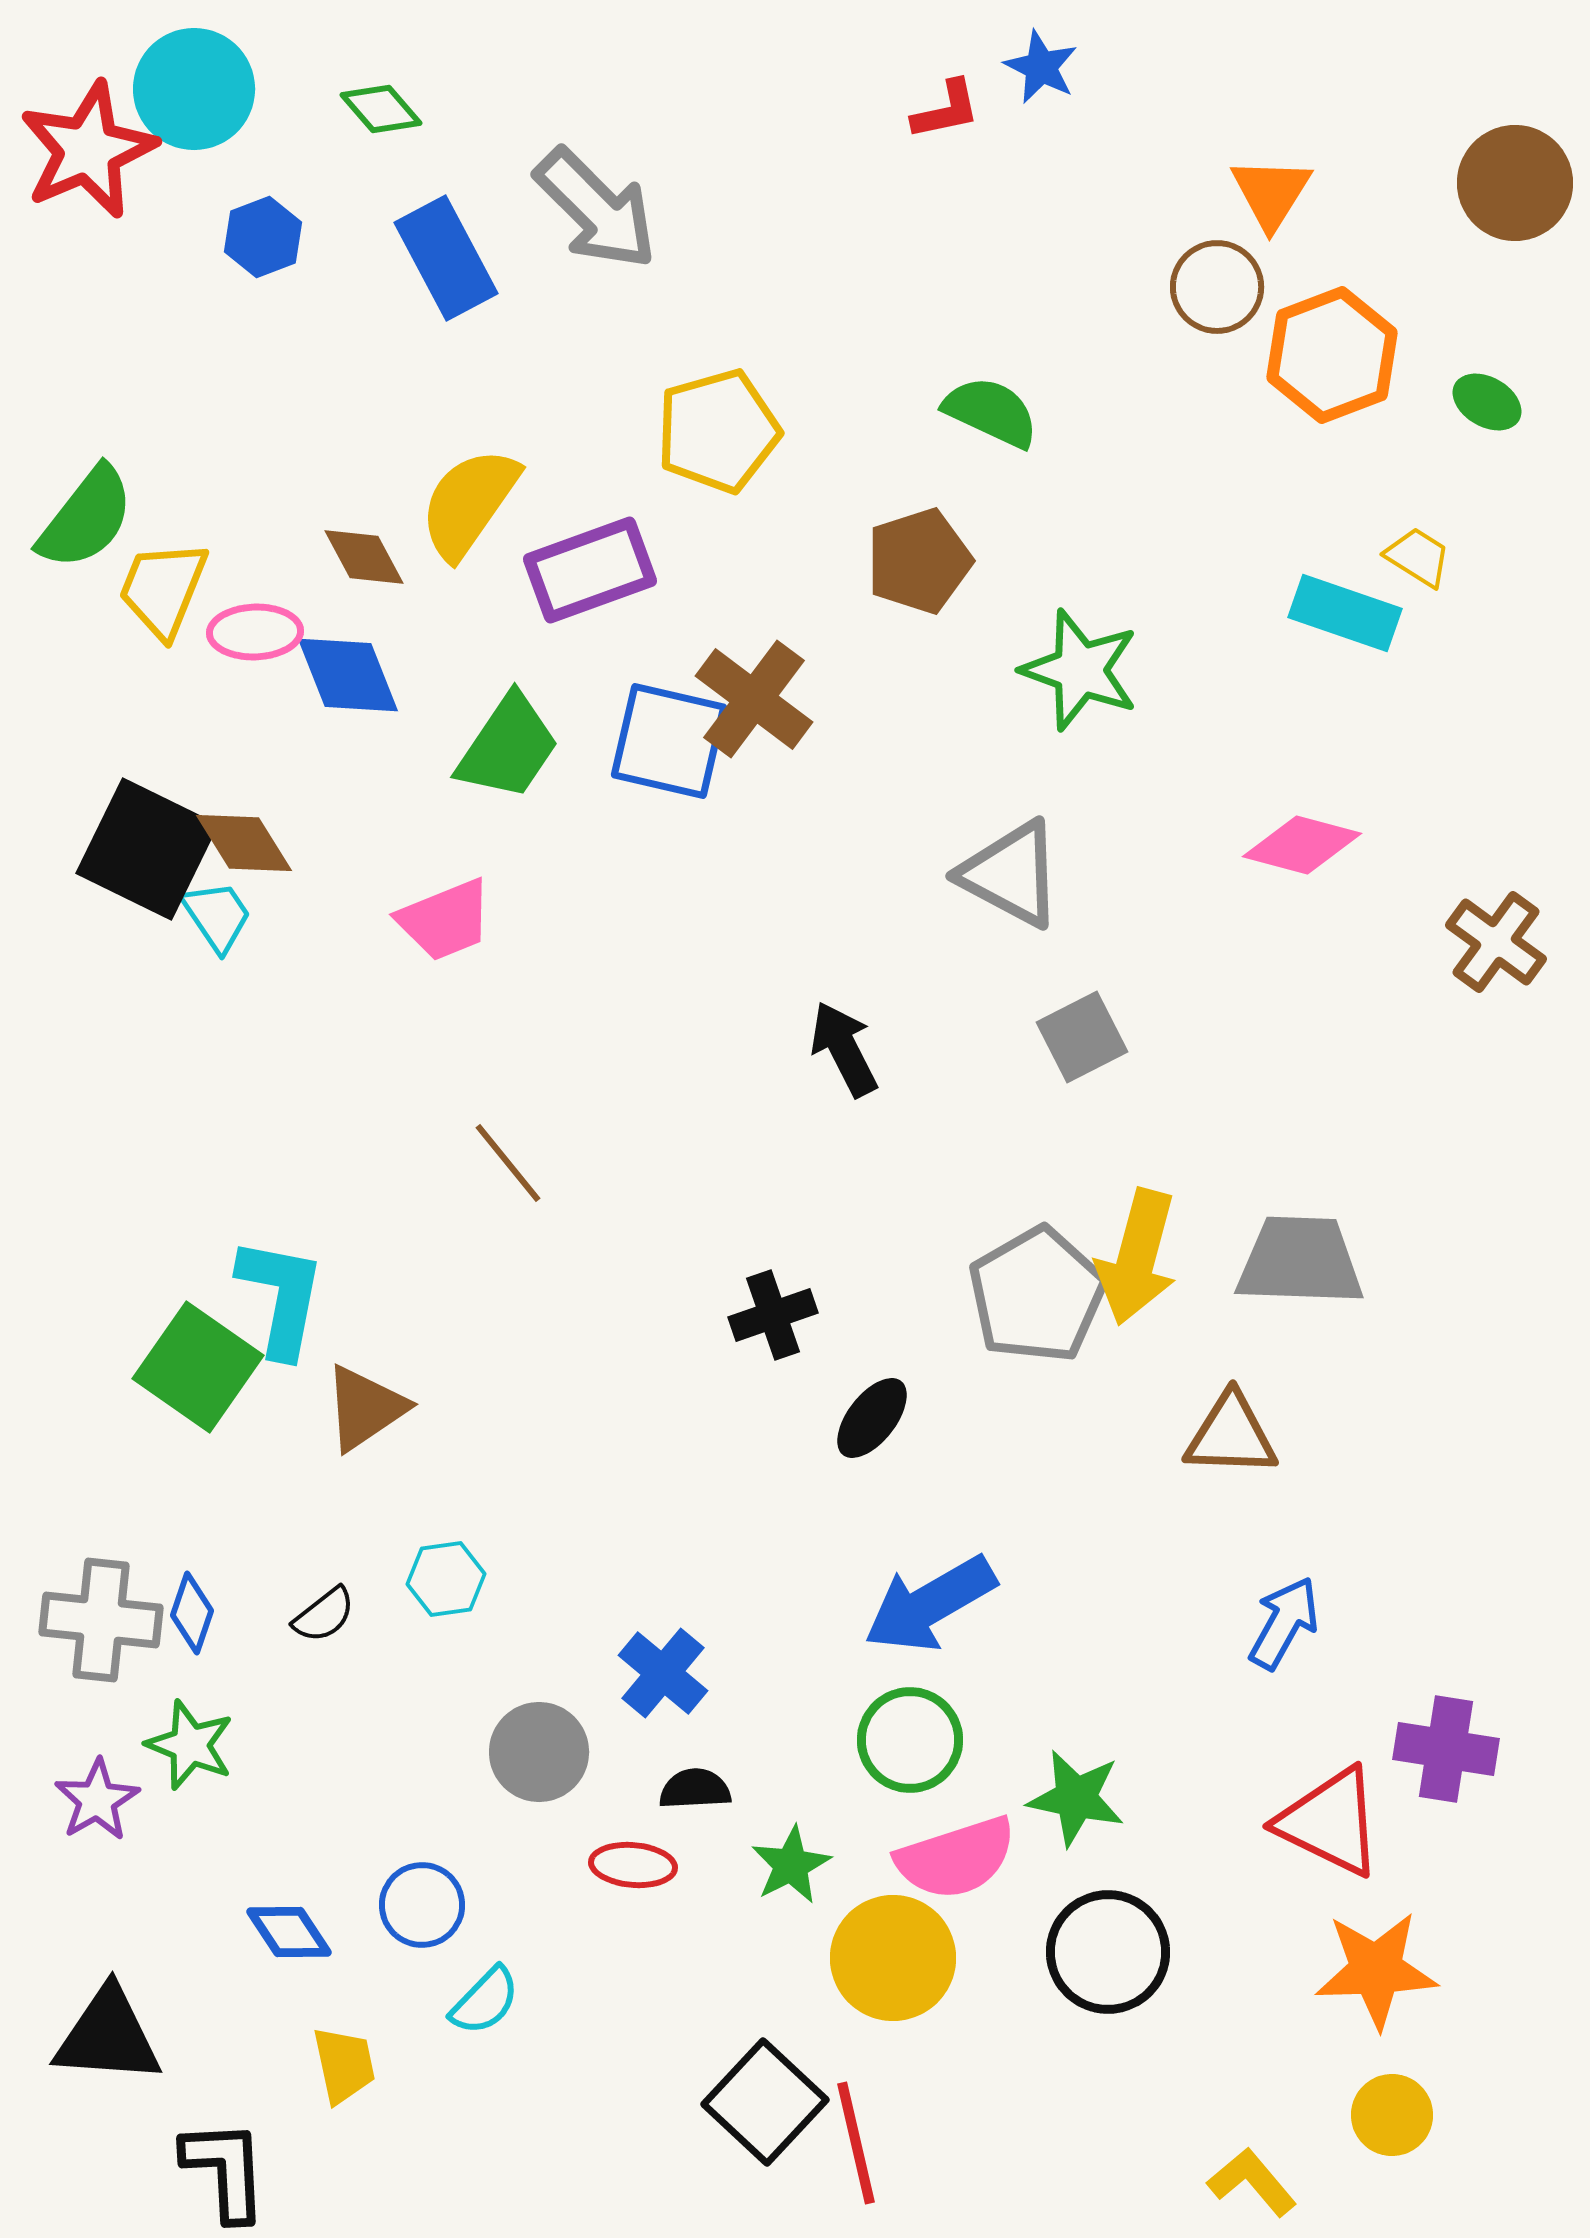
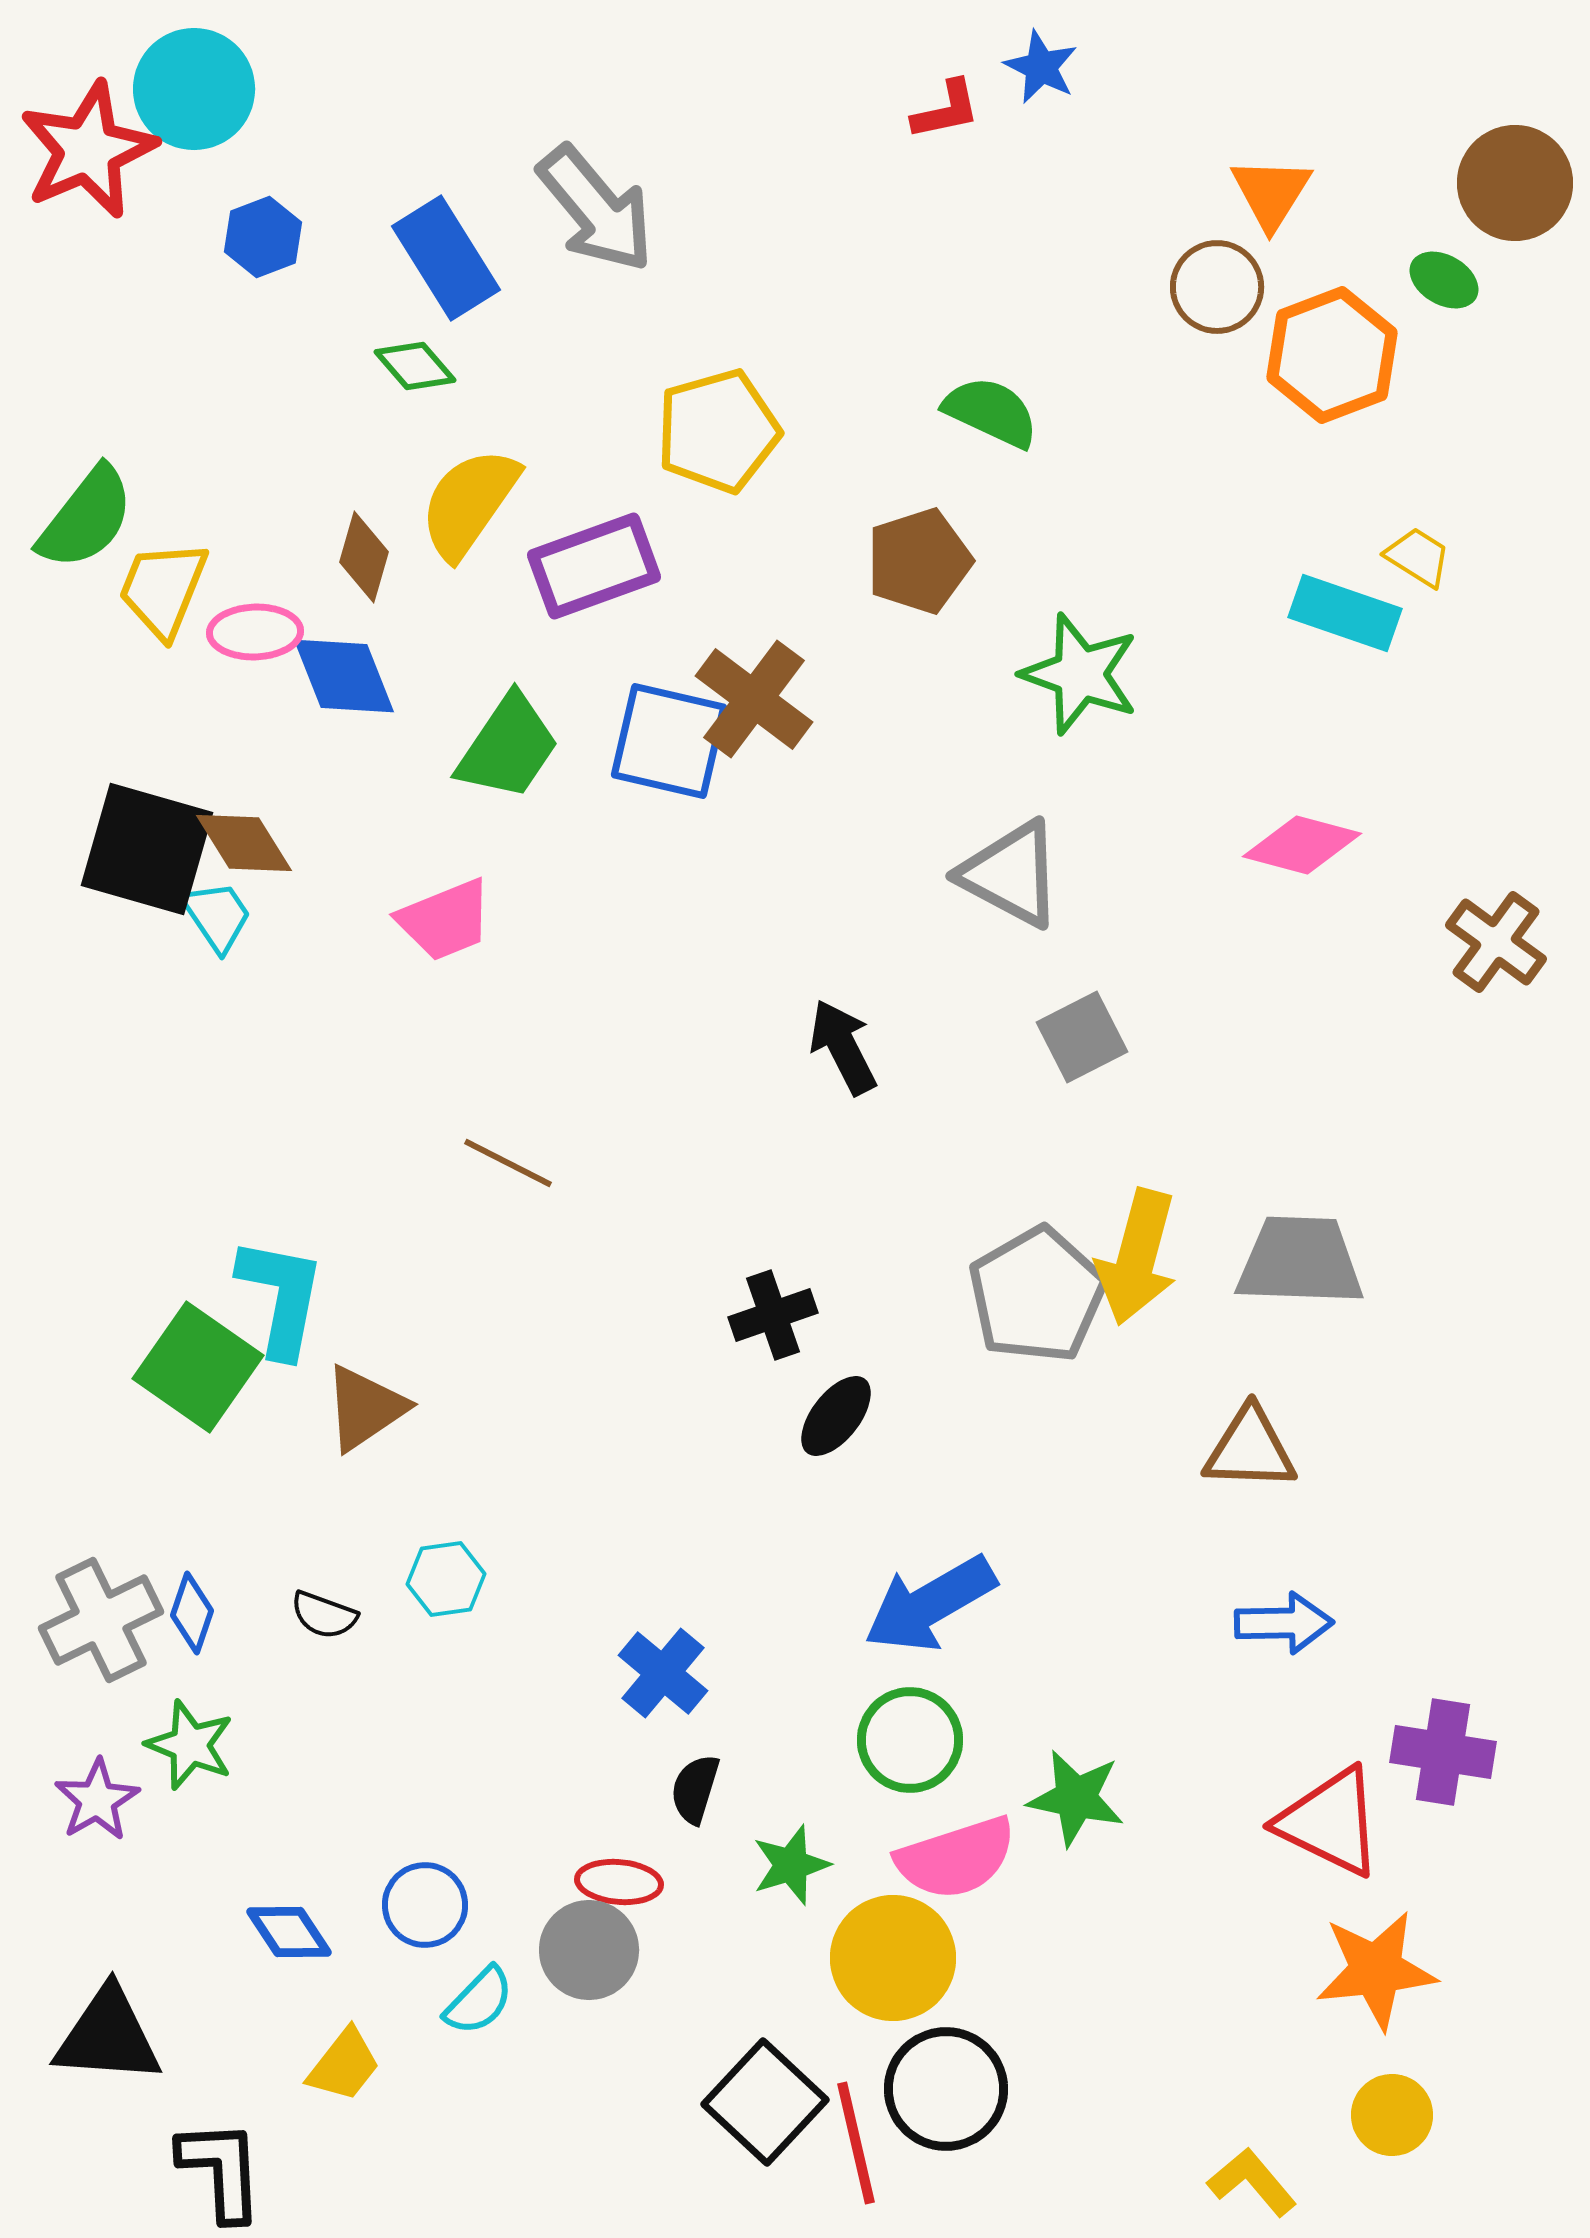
green diamond at (381, 109): moved 34 px right, 257 px down
gray arrow at (596, 209): rotated 5 degrees clockwise
blue rectangle at (446, 258): rotated 4 degrees counterclockwise
green ellipse at (1487, 402): moved 43 px left, 122 px up
brown diamond at (364, 557): rotated 44 degrees clockwise
purple rectangle at (590, 570): moved 4 px right, 4 px up
green star at (1080, 670): moved 4 px down
blue diamond at (348, 675): moved 4 px left, 1 px down
black square at (147, 849): rotated 10 degrees counterclockwise
black arrow at (844, 1049): moved 1 px left, 2 px up
brown line at (508, 1163): rotated 24 degrees counterclockwise
black ellipse at (872, 1418): moved 36 px left, 2 px up
brown triangle at (1231, 1435): moved 19 px right, 14 px down
black semicircle at (324, 1615): rotated 58 degrees clockwise
gray cross at (101, 1620): rotated 32 degrees counterclockwise
blue arrow at (1284, 1623): rotated 60 degrees clockwise
purple cross at (1446, 1749): moved 3 px left, 3 px down
gray circle at (539, 1752): moved 50 px right, 198 px down
black semicircle at (695, 1789): rotated 70 degrees counterclockwise
red ellipse at (633, 1865): moved 14 px left, 17 px down
green star at (791, 1865): rotated 10 degrees clockwise
blue circle at (422, 1905): moved 3 px right
black circle at (1108, 1952): moved 162 px left, 137 px down
orange star at (1376, 1970): rotated 4 degrees counterclockwise
cyan semicircle at (485, 2001): moved 6 px left
yellow trapezoid at (344, 2065): rotated 50 degrees clockwise
black L-shape at (225, 2170): moved 4 px left
